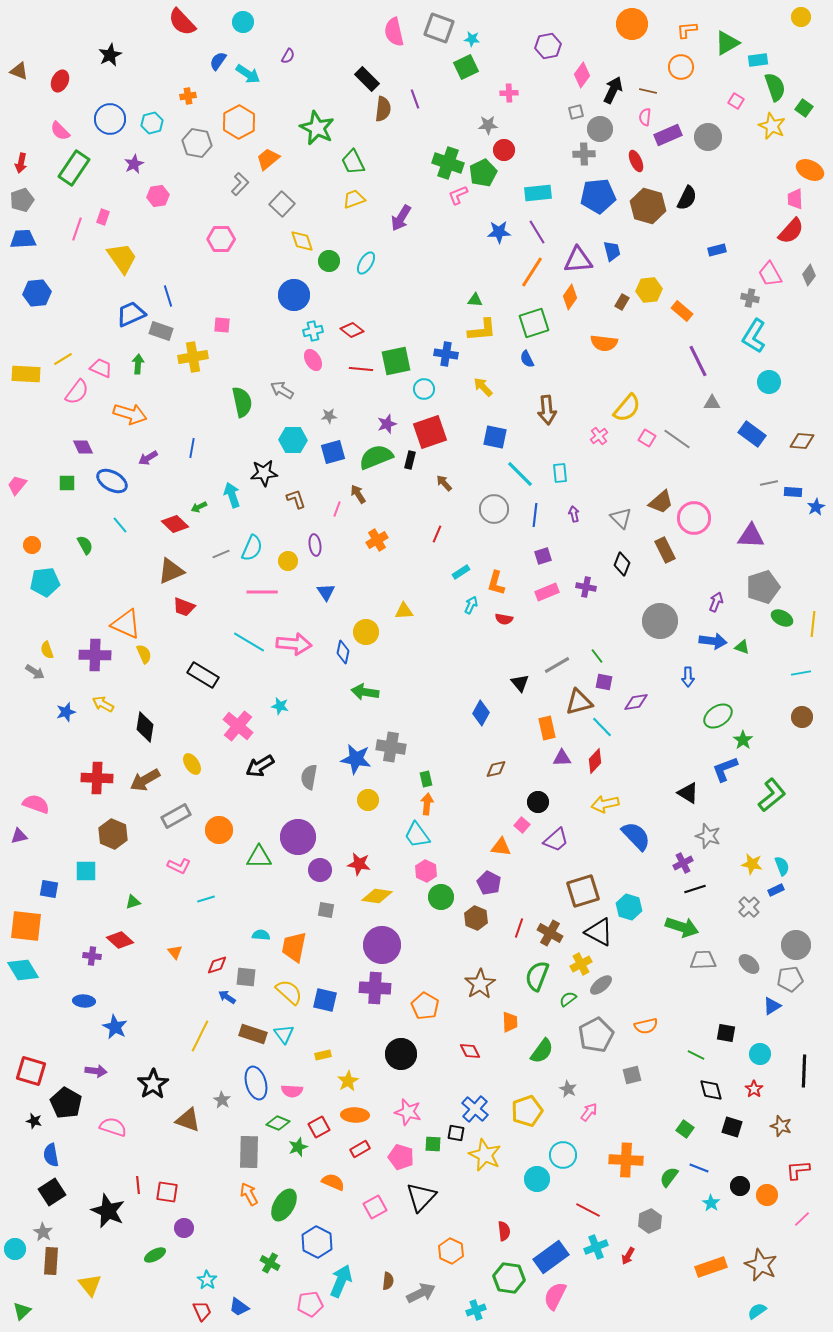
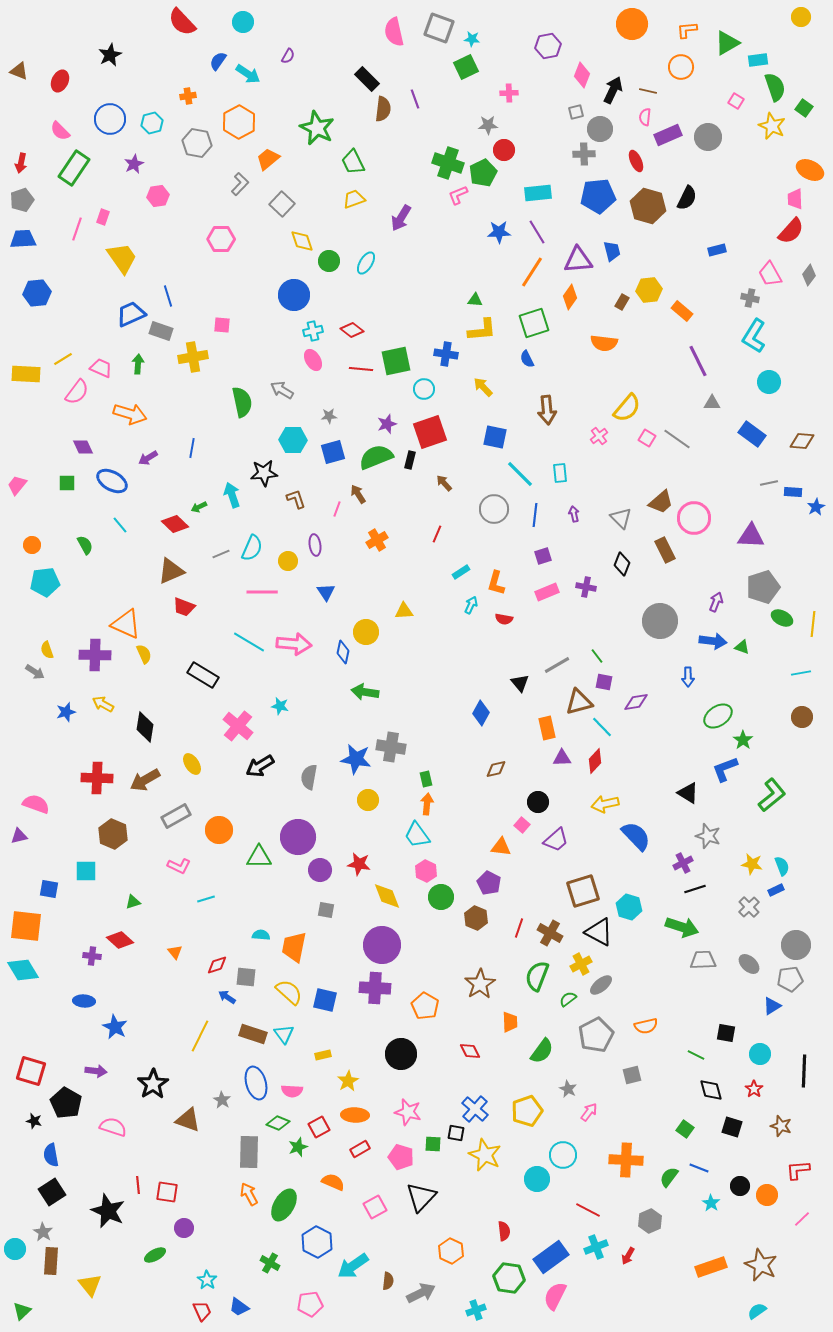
pink diamond at (582, 75): rotated 15 degrees counterclockwise
yellow diamond at (377, 896): moved 10 px right; rotated 60 degrees clockwise
cyan arrow at (341, 1281): moved 12 px right, 15 px up; rotated 148 degrees counterclockwise
